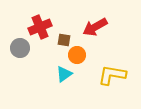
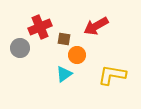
red arrow: moved 1 px right, 1 px up
brown square: moved 1 px up
